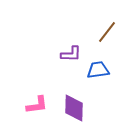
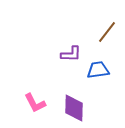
pink L-shape: moved 2 px left, 2 px up; rotated 70 degrees clockwise
